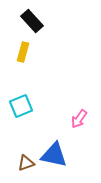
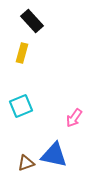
yellow rectangle: moved 1 px left, 1 px down
pink arrow: moved 5 px left, 1 px up
